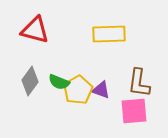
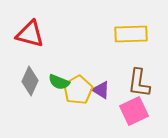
red triangle: moved 5 px left, 4 px down
yellow rectangle: moved 22 px right
gray diamond: rotated 12 degrees counterclockwise
purple triangle: rotated 12 degrees clockwise
pink square: rotated 20 degrees counterclockwise
